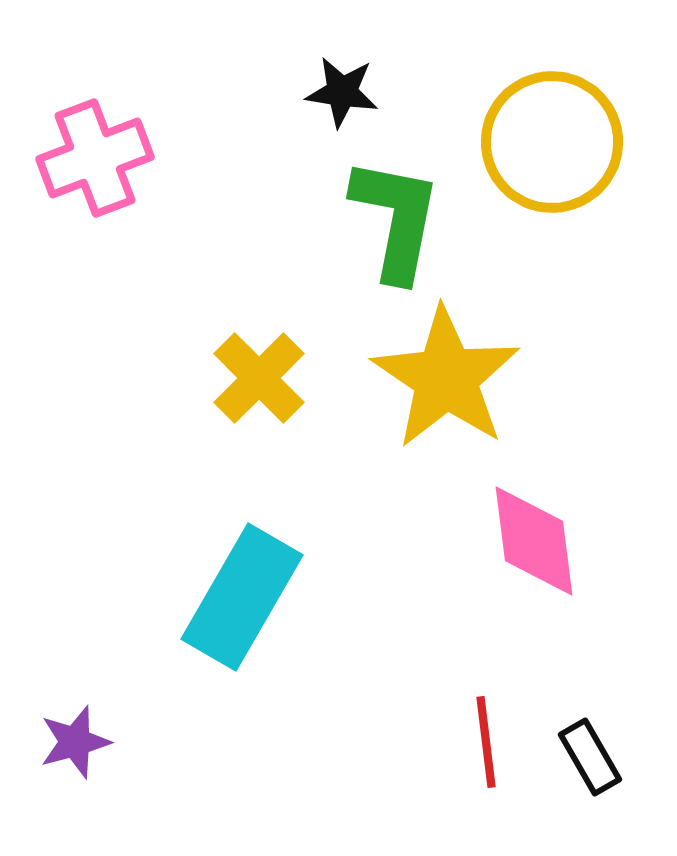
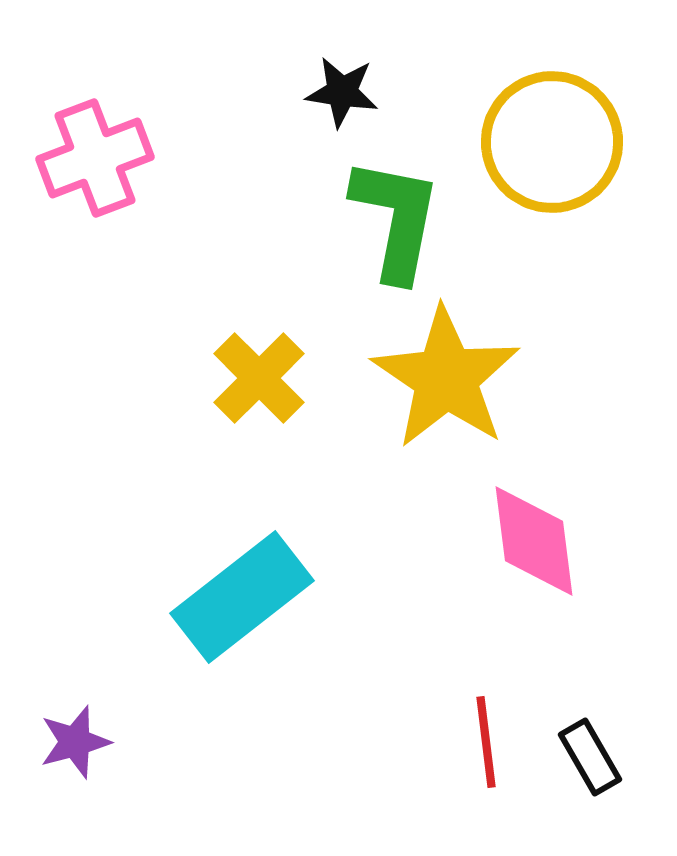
cyan rectangle: rotated 22 degrees clockwise
